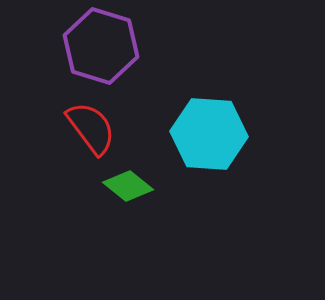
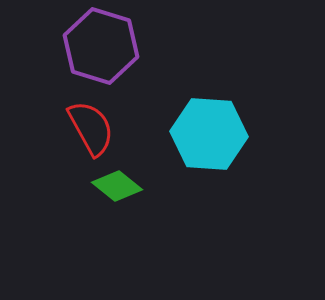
red semicircle: rotated 8 degrees clockwise
green diamond: moved 11 px left
